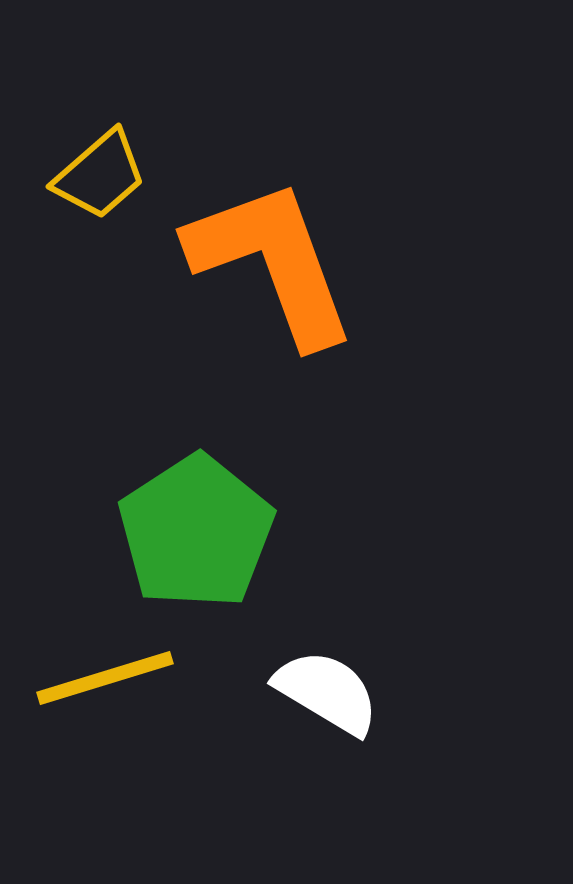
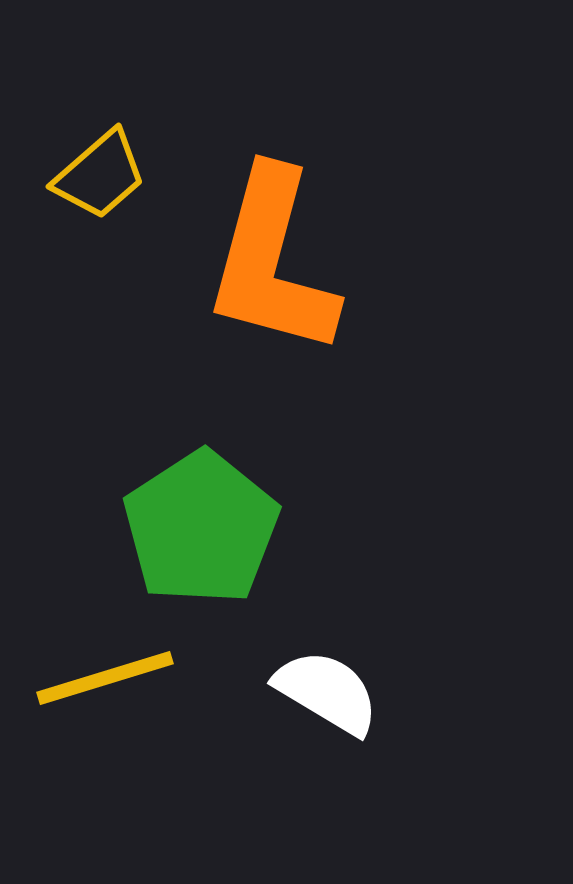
orange L-shape: rotated 145 degrees counterclockwise
green pentagon: moved 5 px right, 4 px up
